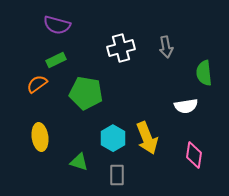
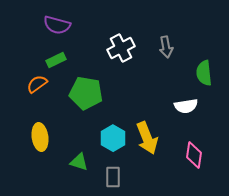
white cross: rotated 12 degrees counterclockwise
gray rectangle: moved 4 px left, 2 px down
